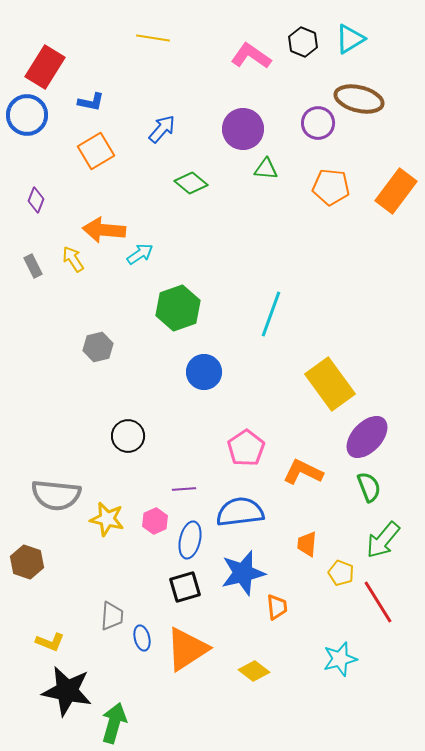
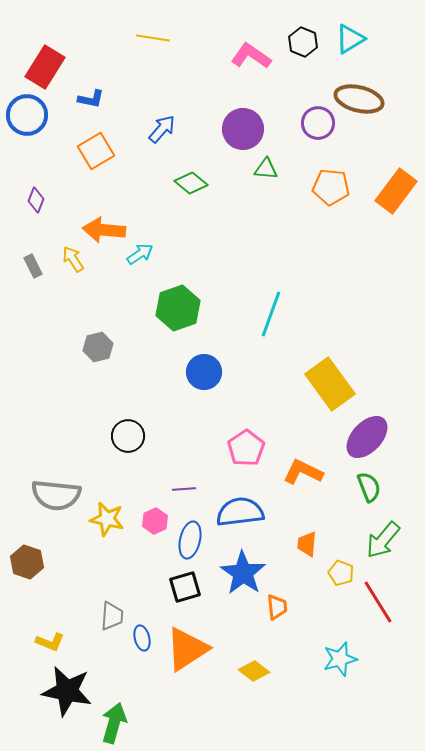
blue L-shape at (91, 102): moved 3 px up
blue star at (243, 573): rotated 24 degrees counterclockwise
